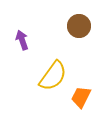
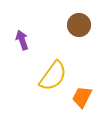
brown circle: moved 1 px up
orange trapezoid: moved 1 px right
